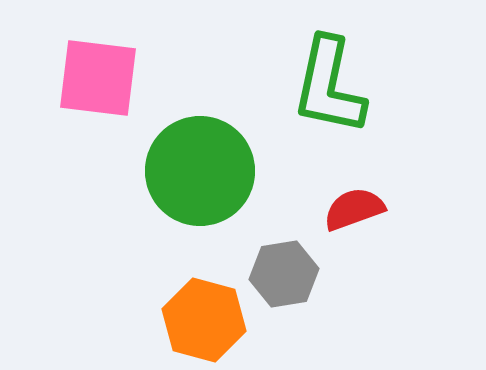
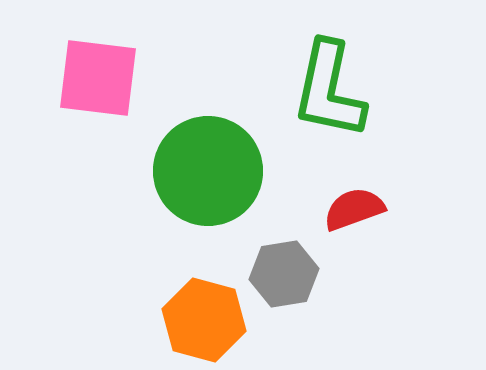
green L-shape: moved 4 px down
green circle: moved 8 px right
